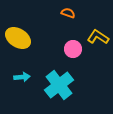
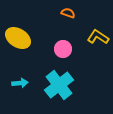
pink circle: moved 10 px left
cyan arrow: moved 2 px left, 6 px down
